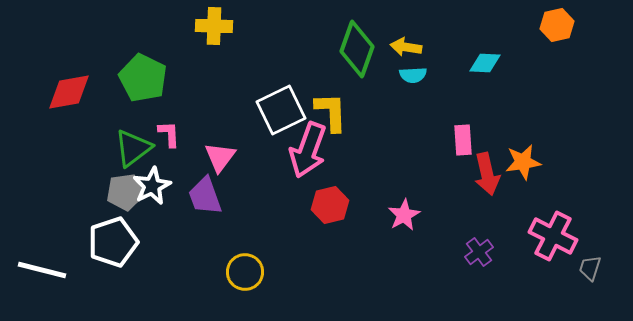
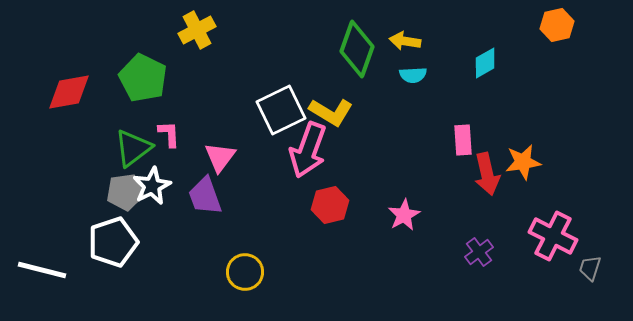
yellow cross: moved 17 px left, 4 px down; rotated 30 degrees counterclockwise
yellow arrow: moved 1 px left, 6 px up
cyan diamond: rotated 32 degrees counterclockwise
yellow L-shape: rotated 123 degrees clockwise
